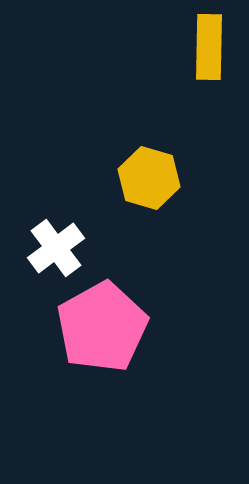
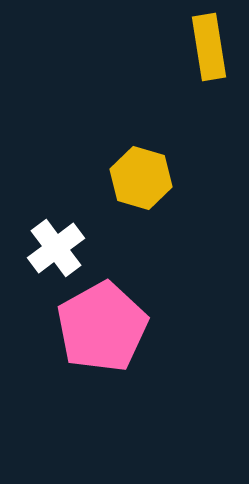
yellow rectangle: rotated 10 degrees counterclockwise
yellow hexagon: moved 8 px left
